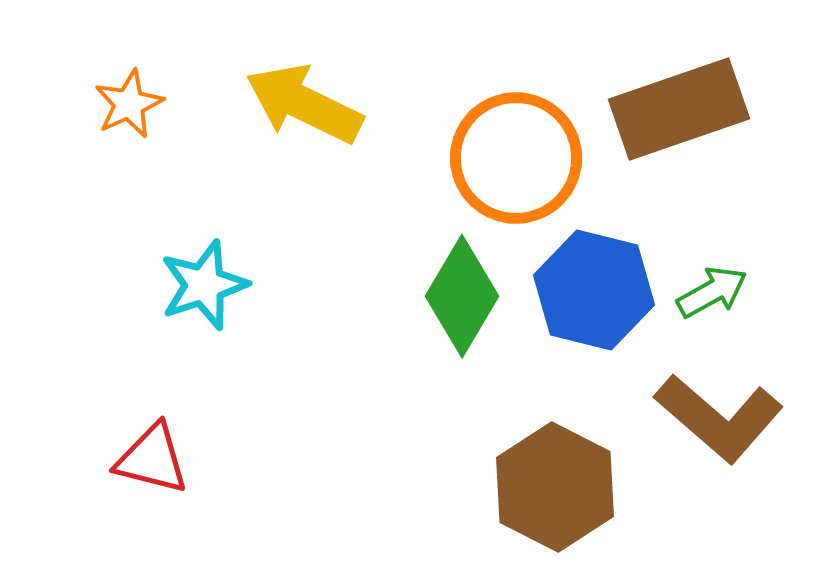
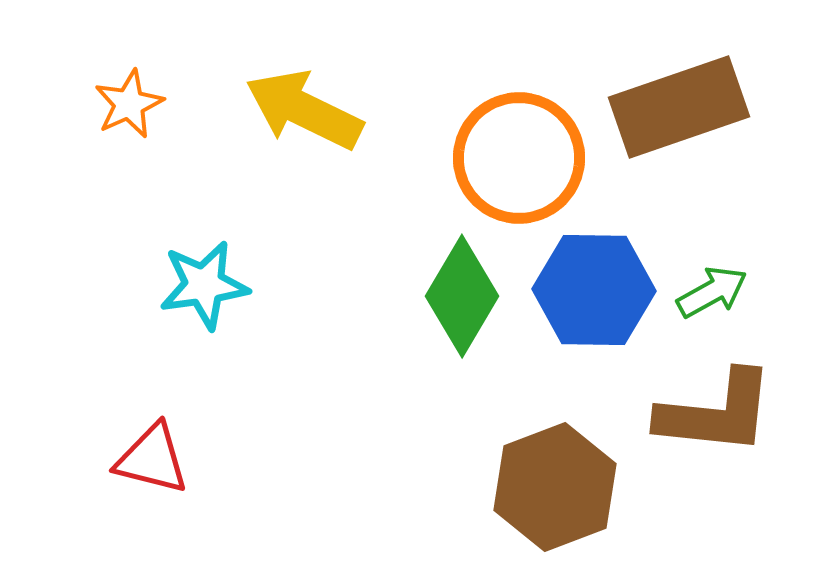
yellow arrow: moved 6 px down
brown rectangle: moved 2 px up
orange circle: moved 3 px right
cyan star: rotated 10 degrees clockwise
blue hexagon: rotated 13 degrees counterclockwise
brown L-shape: moved 3 px left, 5 px up; rotated 35 degrees counterclockwise
brown hexagon: rotated 12 degrees clockwise
